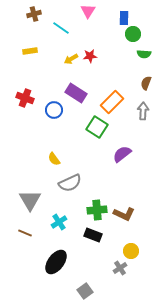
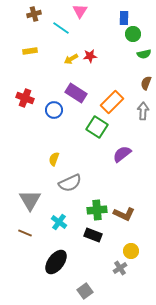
pink triangle: moved 8 px left
green semicircle: rotated 16 degrees counterclockwise
yellow semicircle: rotated 56 degrees clockwise
cyan cross: rotated 21 degrees counterclockwise
